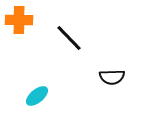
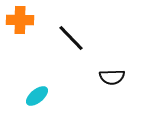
orange cross: moved 1 px right
black line: moved 2 px right
